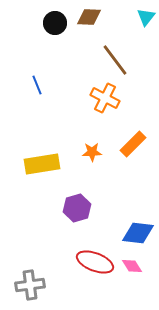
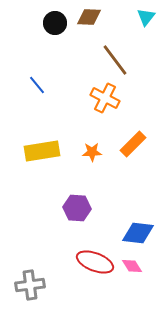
blue line: rotated 18 degrees counterclockwise
yellow rectangle: moved 13 px up
purple hexagon: rotated 20 degrees clockwise
